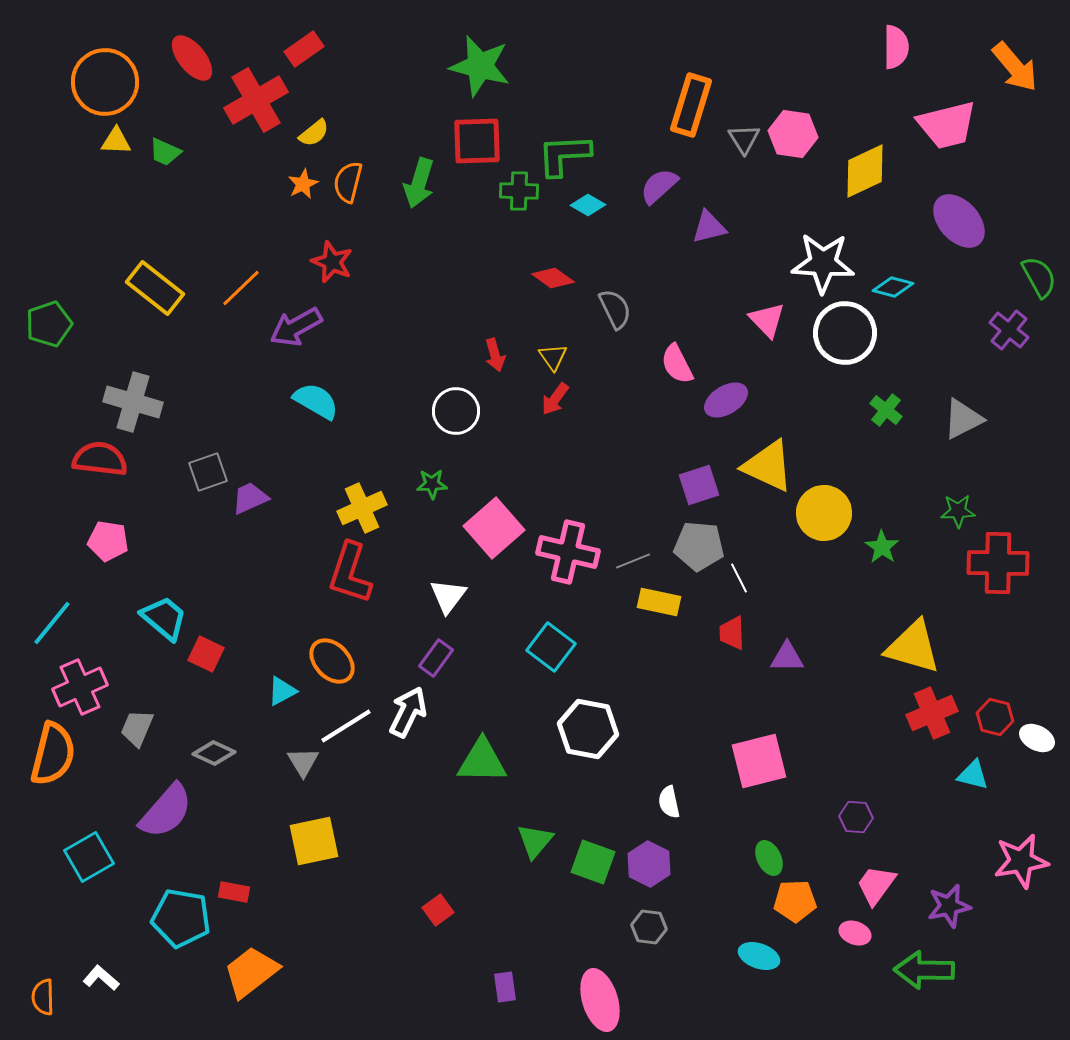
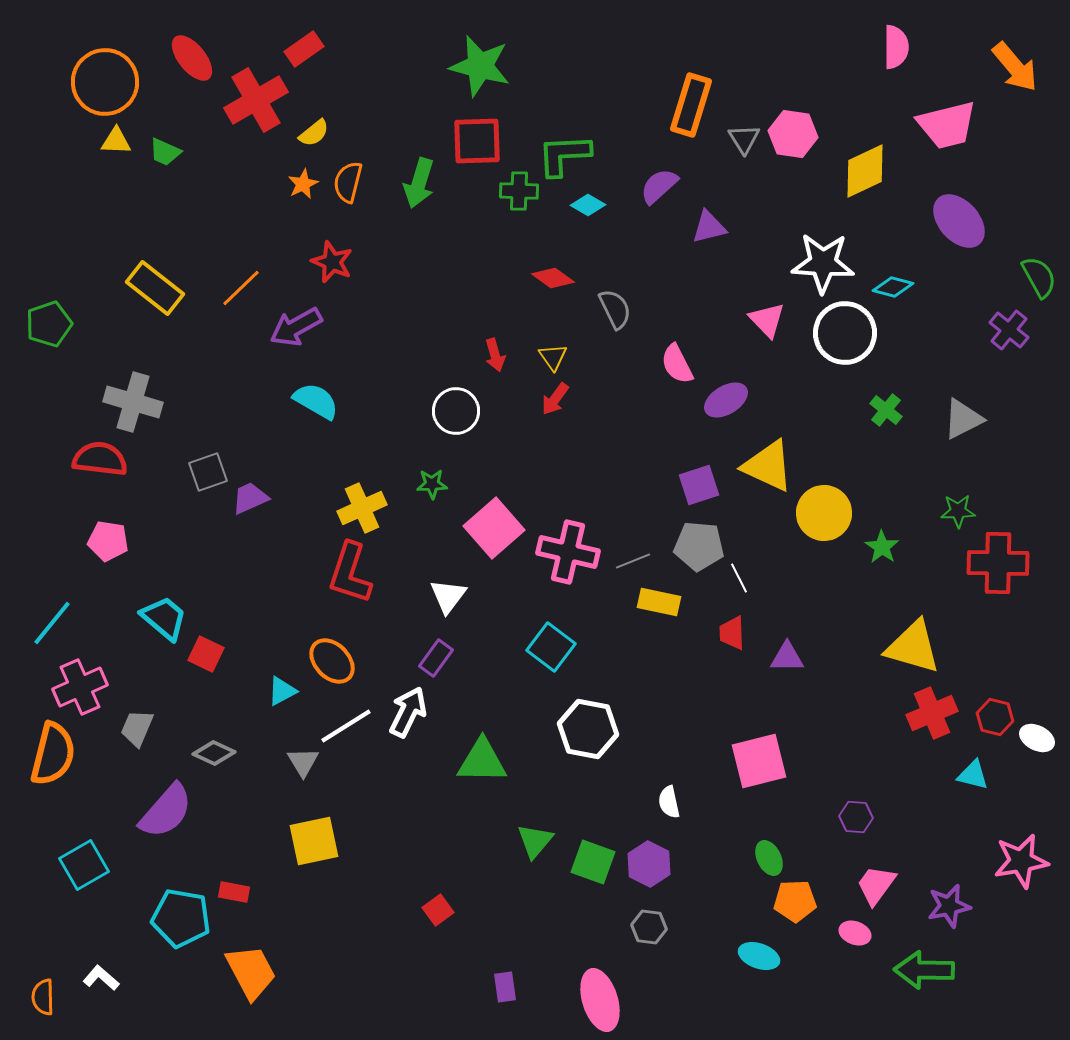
cyan square at (89, 857): moved 5 px left, 8 px down
orange trapezoid at (251, 972): rotated 100 degrees clockwise
